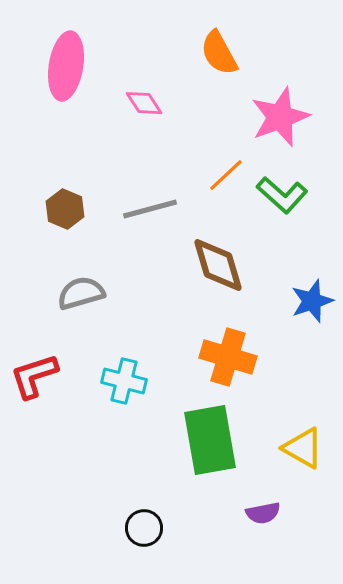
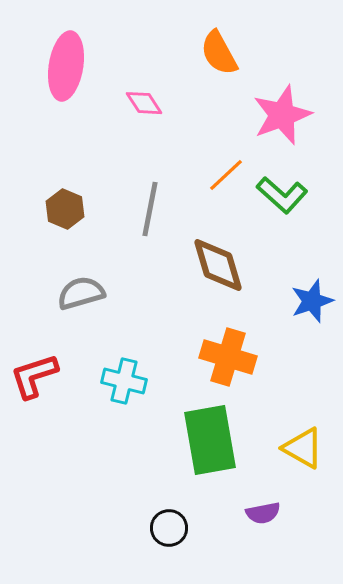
pink star: moved 2 px right, 2 px up
gray line: rotated 64 degrees counterclockwise
black circle: moved 25 px right
